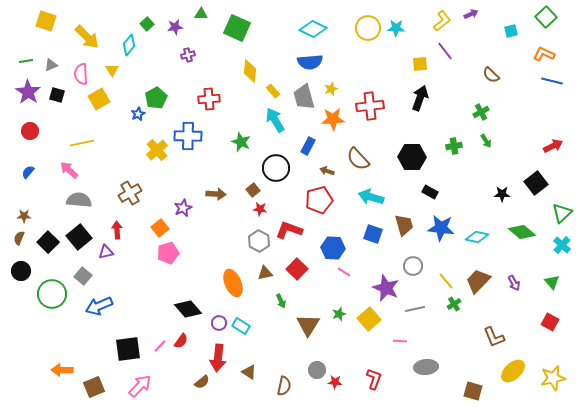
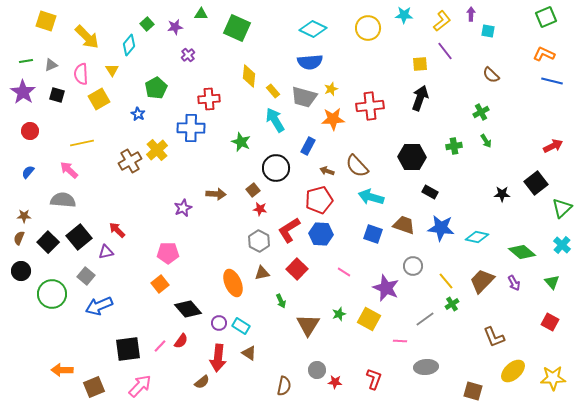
purple arrow at (471, 14): rotated 64 degrees counterclockwise
green square at (546, 17): rotated 20 degrees clockwise
cyan star at (396, 28): moved 8 px right, 13 px up
cyan square at (511, 31): moved 23 px left; rotated 24 degrees clockwise
purple cross at (188, 55): rotated 24 degrees counterclockwise
yellow diamond at (250, 71): moved 1 px left, 5 px down
purple star at (28, 92): moved 5 px left
gray trapezoid at (304, 97): rotated 60 degrees counterclockwise
green pentagon at (156, 98): moved 10 px up
blue star at (138, 114): rotated 16 degrees counterclockwise
blue cross at (188, 136): moved 3 px right, 8 px up
brown semicircle at (358, 159): moved 1 px left, 7 px down
brown cross at (130, 193): moved 32 px up
gray semicircle at (79, 200): moved 16 px left
green triangle at (562, 213): moved 5 px up
brown trapezoid at (404, 225): rotated 55 degrees counterclockwise
orange square at (160, 228): moved 56 px down
red arrow at (117, 230): rotated 42 degrees counterclockwise
red L-shape at (289, 230): rotated 52 degrees counterclockwise
green diamond at (522, 232): moved 20 px down
blue hexagon at (333, 248): moved 12 px left, 14 px up
pink pentagon at (168, 253): rotated 15 degrees clockwise
brown triangle at (265, 273): moved 3 px left
gray square at (83, 276): moved 3 px right
brown trapezoid at (478, 281): moved 4 px right
green cross at (454, 304): moved 2 px left
gray line at (415, 309): moved 10 px right, 10 px down; rotated 24 degrees counterclockwise
yellow square at (369, 319): rotated 20 degrees counterclockwise
brown triangle at (249, 372): moved 19 px up
yellow star at (553, 378): rotated 10 degrees clockwise
